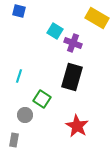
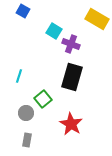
blue square: moved 4 px right; rotated 16 degrees clockwise
yellow rectangle: moved 1 px down
cyan square: moved 1 px left
purple cross: moved 2 px left, 1 px down
green square: moved 1 px right; rotated 18 degrees clockwise
gray circle: moved 1 px right, 2 px up
red star: moved 6 px left, 2 px up
gray rectangle: moved 13 px right
